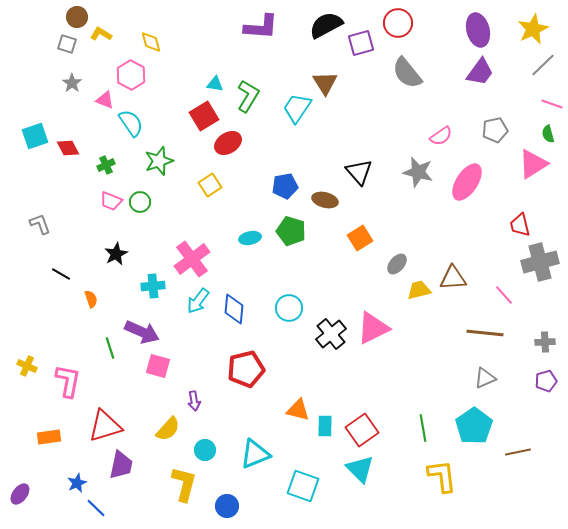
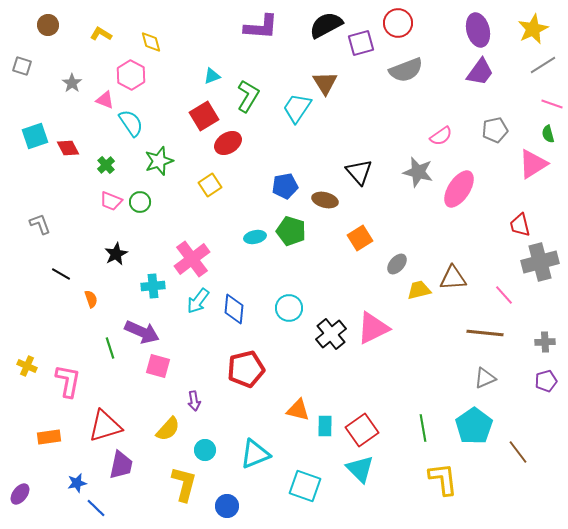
brown circle at (77, 17): moved 29 px left, 8 px down
gray square at (67, 44): moved 45 px left, 22 px down
gray line at (543, 65): rotated 12 degrees clockwise
gray semicircle at (407, 73): moved 1 px left, 3 px up; rotated 72 degrees counterclockwise
cyan triangle at (215, 84): moved 3 px left, 8 px up; rotated 30 degrees counterclockwise
green cross at (106, 165): rotated 18 degrees counterclockwise
pink ellipse at (467, 182): moved 8 px left, 7 px down
cyan ellipse at (250, 238): moved 5 px right, 1 px up
brown line at (518, 452): rotated 65 degrees clockwise
yellow L-shape at (442, 476): moved 1 px right, 3 px down
blue star at (77, 483): rotated 12 degrees clockwise
cyan square at (303, 486): moved 2 px right
